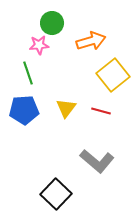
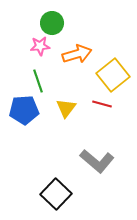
orange arrow: moved 14 px left, 13 px down
pink star: moved 1 px right, 1 px down
green line: moved 10 px right, 8 px down
red line: moved 1 px right, 7 px up
